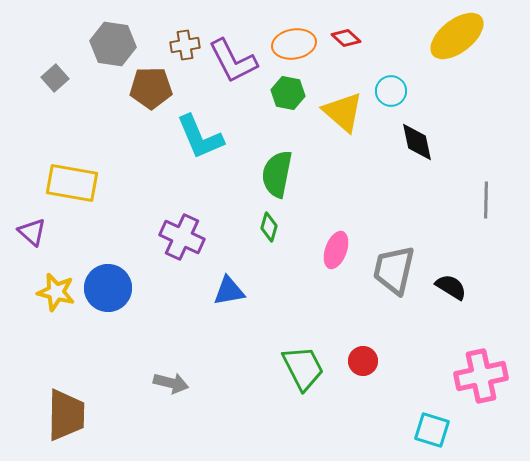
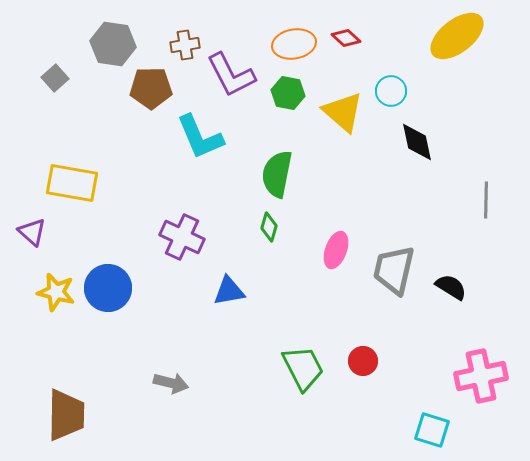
purple L-shape: moved 2 px left, 14 px down
